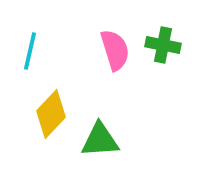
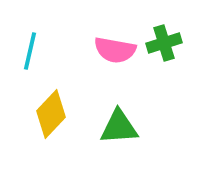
green cross: moved 1 px right, 2 px up; rotated 28 degrees counterclockwise
pink semicircle: rotated 117 degrees clockwise
green triangle: moved 19 px right, 13 px up
